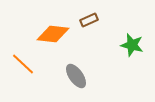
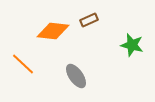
orange diamond: moved 3 px up
